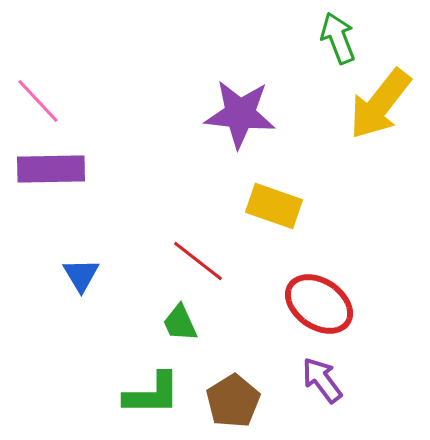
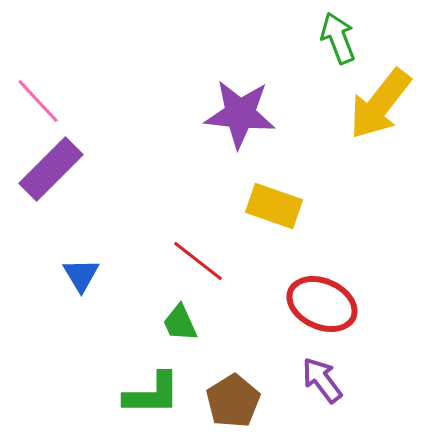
purple rectangle: rotated 44 degrees counterclockwise
red ellipse: moved 3 px right; rotated 10 degrees counterclockwise
